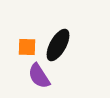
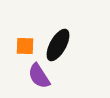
orange square: moved 2 px left, 1 px up
